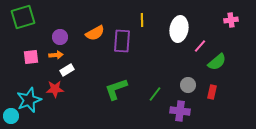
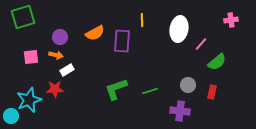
pink line: moved 1 px right, 2 px up
orange arrow: rotated 16 degrees clockwise
green line: moved 5 px left, 3 px up; rotated 35 degrees clockwise
